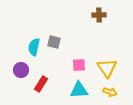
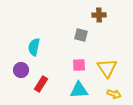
gray square: moved 27 px right, 7 px up
yellow arrow: moved 4 px right, 2 px down
